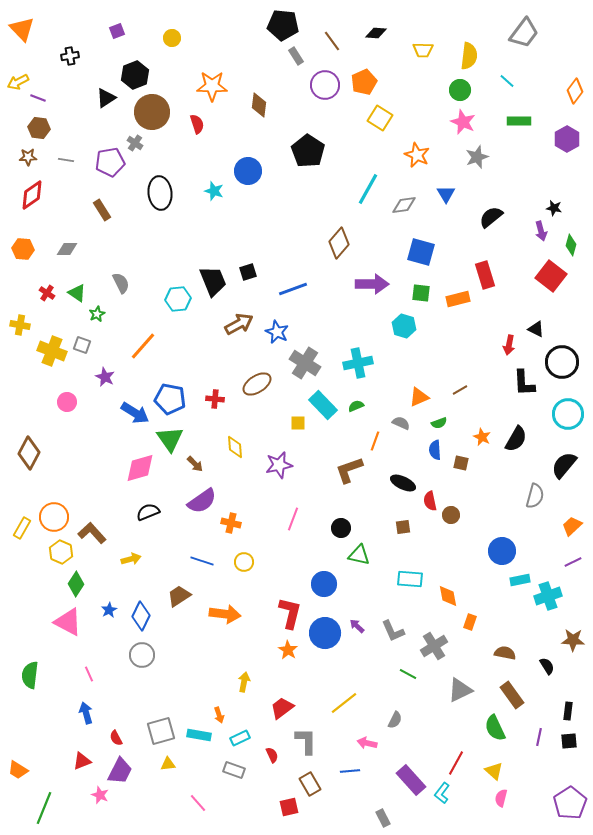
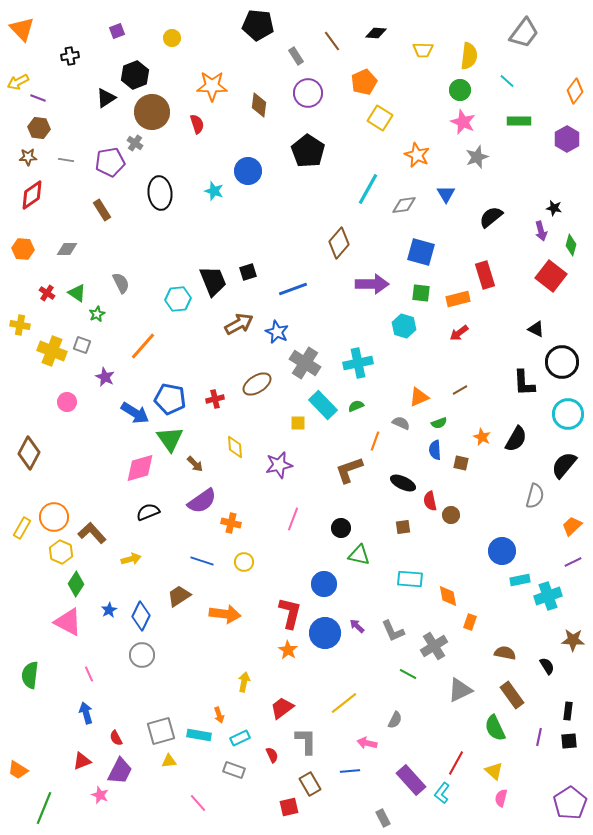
black pentagon at (283, 25): moved 25 px left
purple circle at (325, 85): moved 17 px left, 8 px down
red arrow at (509, 345): moved 50 px left, 12 px up; rotated 42 degrees clockwise
red cross at (215, 399): rotated 18 degrees counterclockwise
yellow triangle at (168, 764): moved 1 px right, 3 px up
